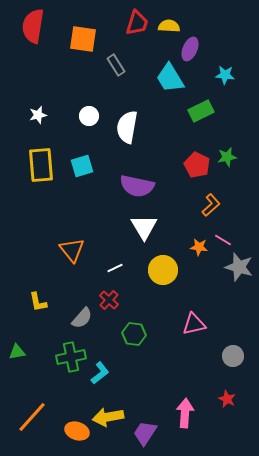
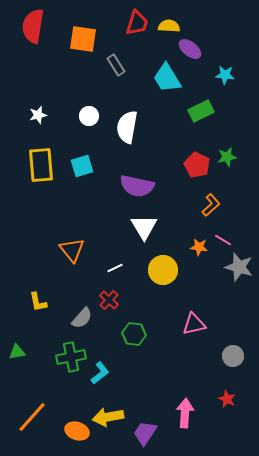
purple ellipse: rotated 75 degrees counterclockwise
cyan trapezoid: moved 3 px left
